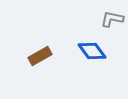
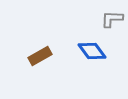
gray L-shape: rotated 10 degrees counterclockwise
